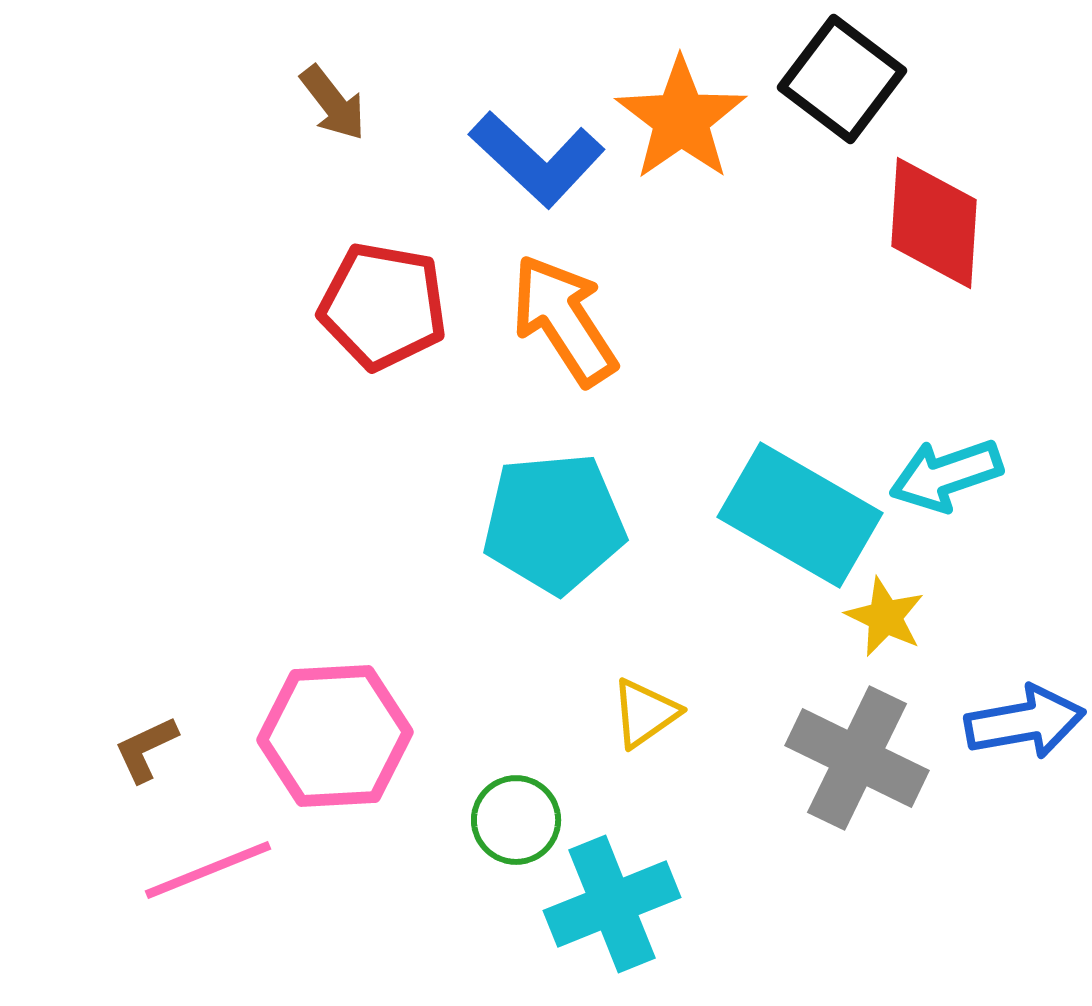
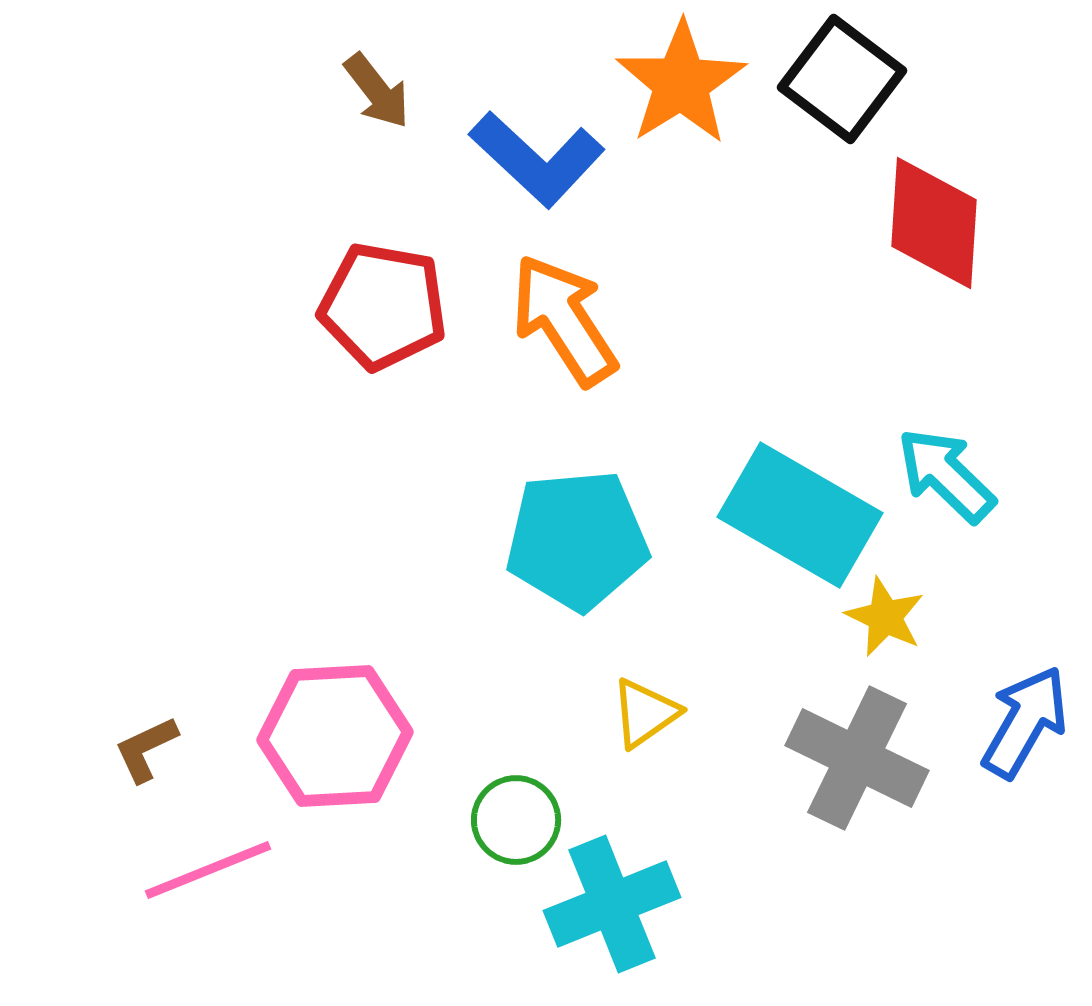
brown arrow: moved 44 px right, 12 px up
orange star: moved 36 px up; rotated 3 degrees clockwise
cyan arrow: rotated 63 degrees clockwise
cyan pentagon: moved 23 px right, 17 px down
blue arrow: rotated 50 degrees counterclockwise
